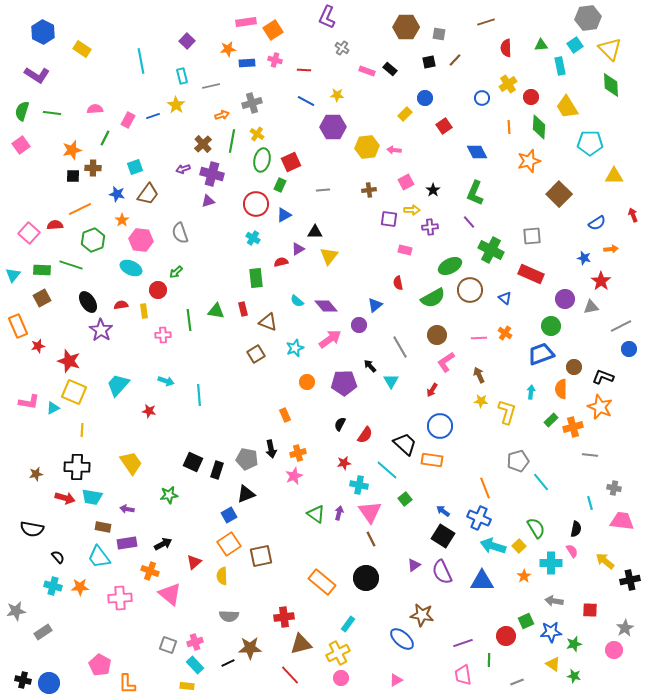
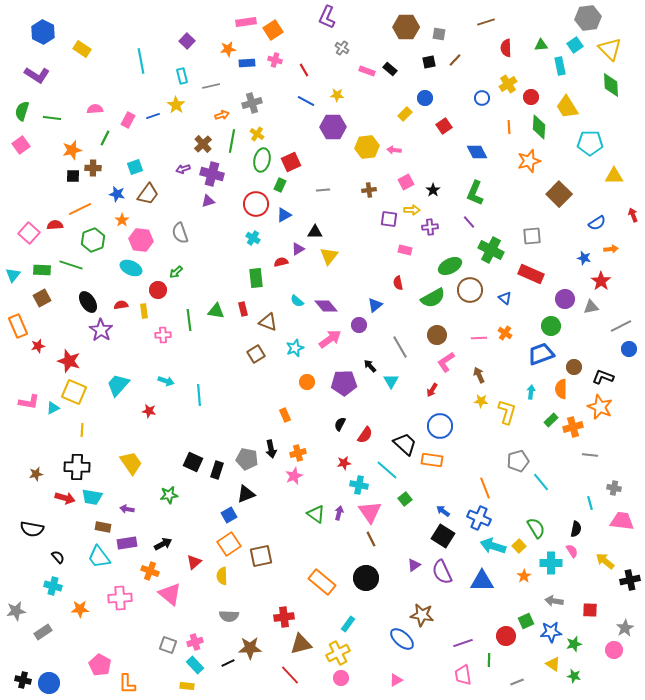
red line at (304, 70): rotated 56 degrees clockwise
green line at (52, 113): moved 5 px down
orange star at (80, 587): moved 22 px down
